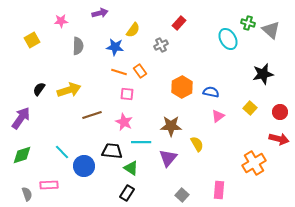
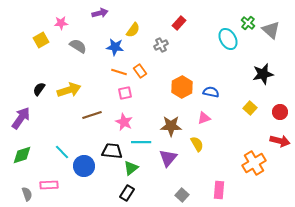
pink star at (61, 21): moved 2 px down
green cross at (248, 23): rotated 24 degrees clockwise
yellow square at (32, 40): moved 9 px right
gray semicircle at (78, 46): rotated 60 degrees counterclockwise
pink square at (127, 94): moved 2 px left, 1 px up; rotated 16 degrees counterclockwise
pink triangle at (218, 116): moved 14 px left, 2 px down; rotated 16 degrees clockwise
red arrow at (279, 139): moved 1 px right, 2 px down
green triangle at (131, 168): rotated 49 degrees clockwise
